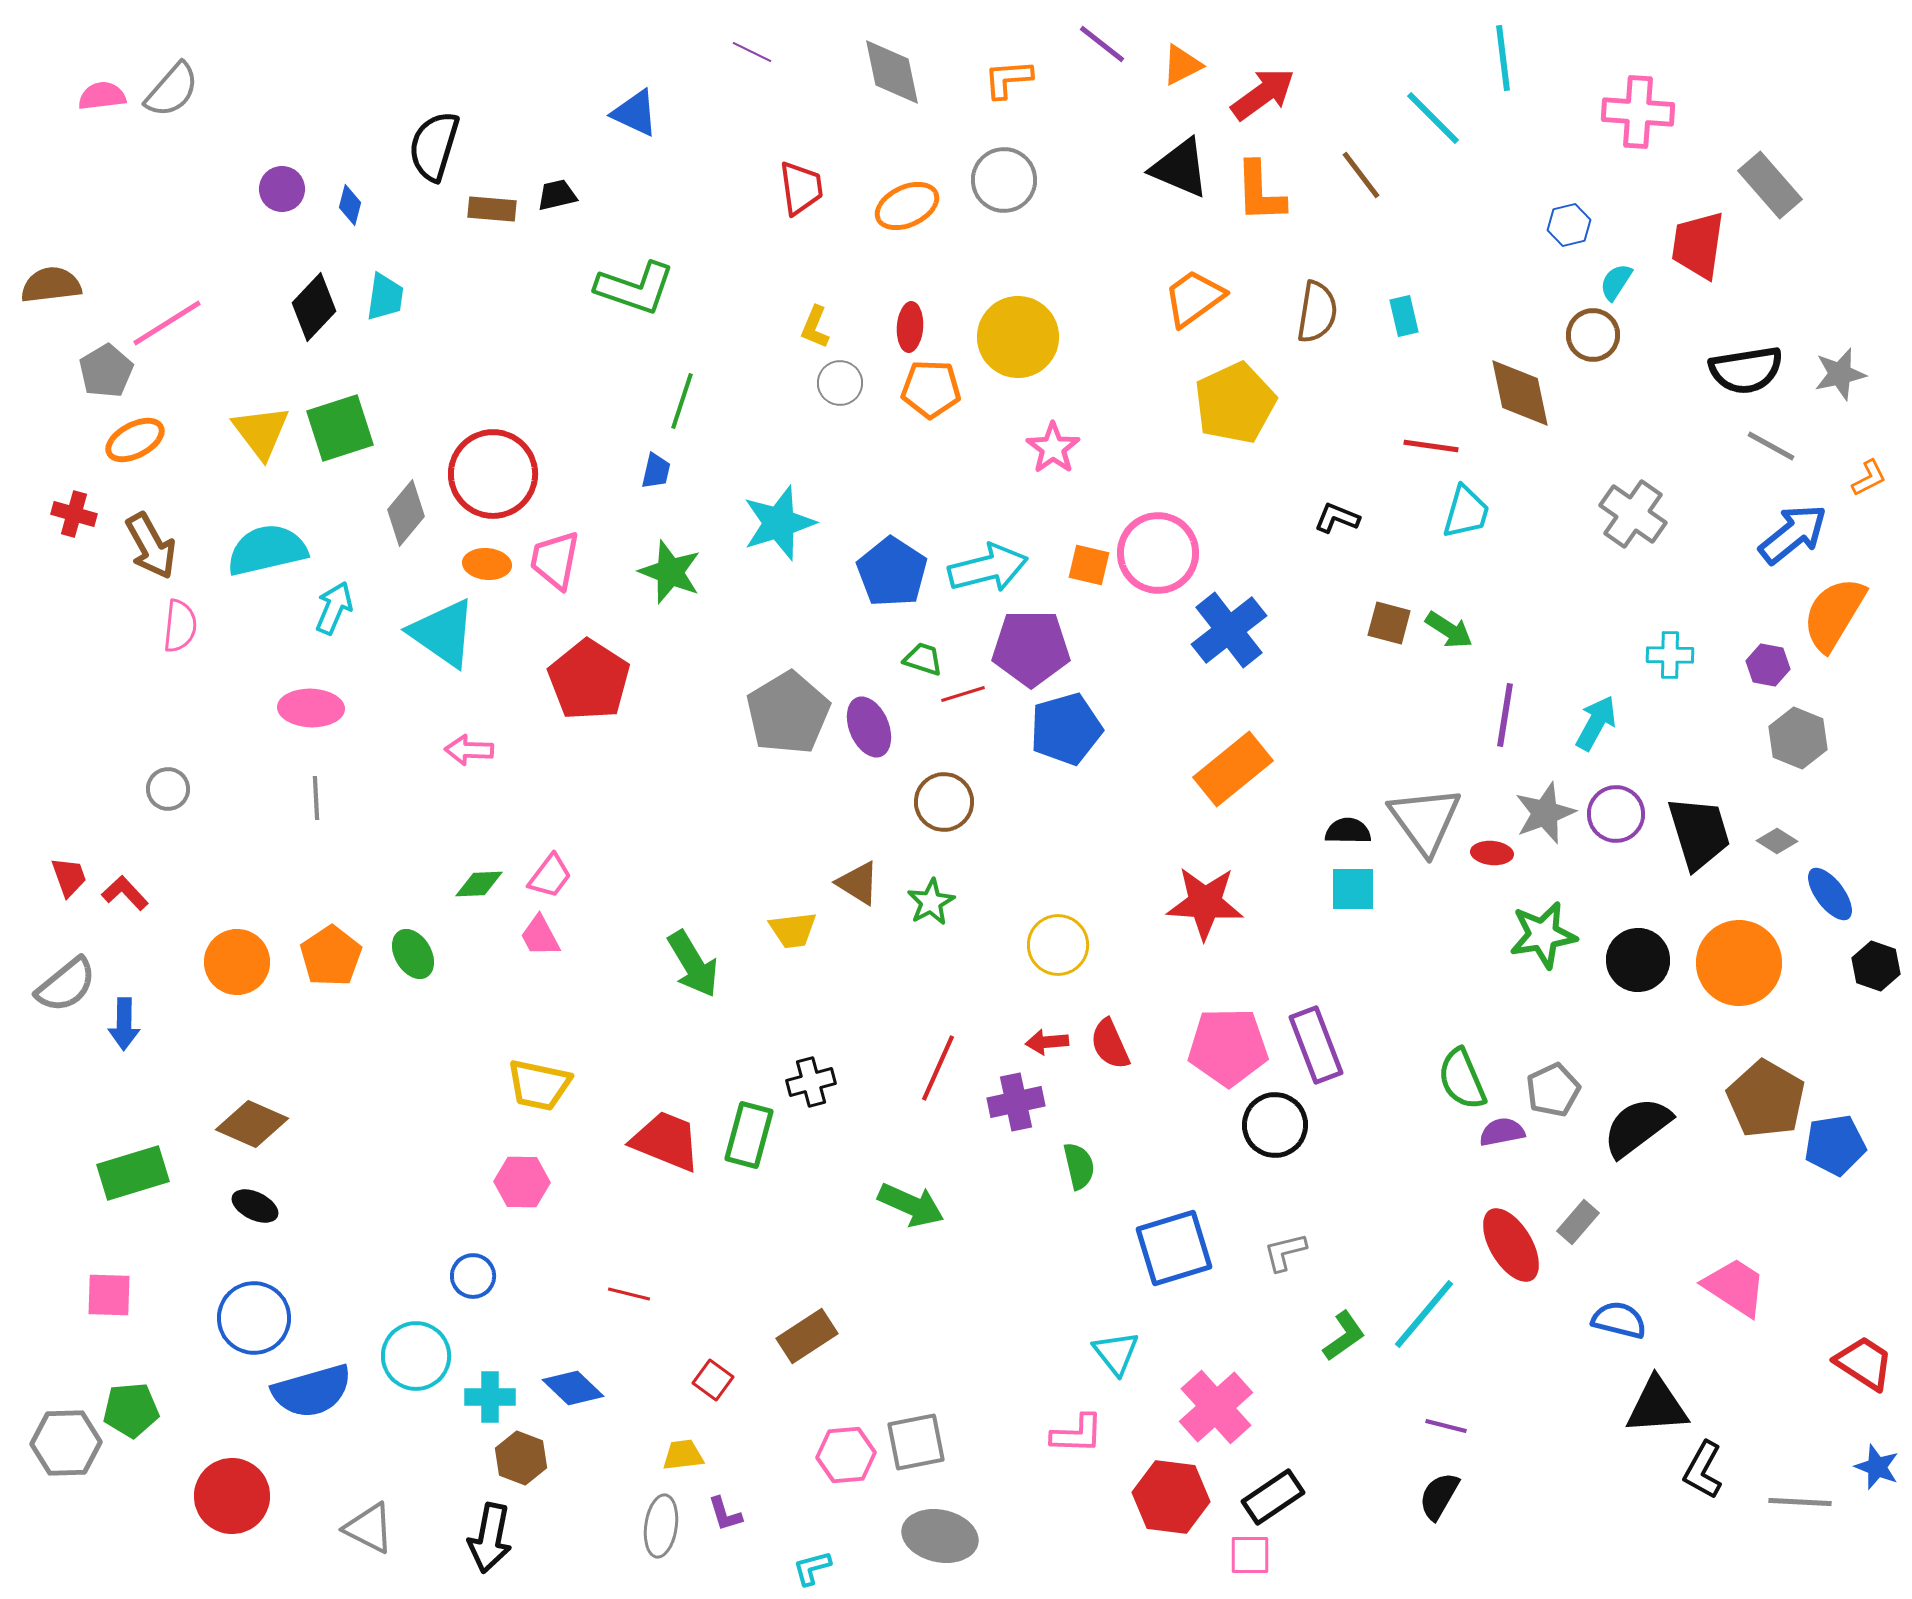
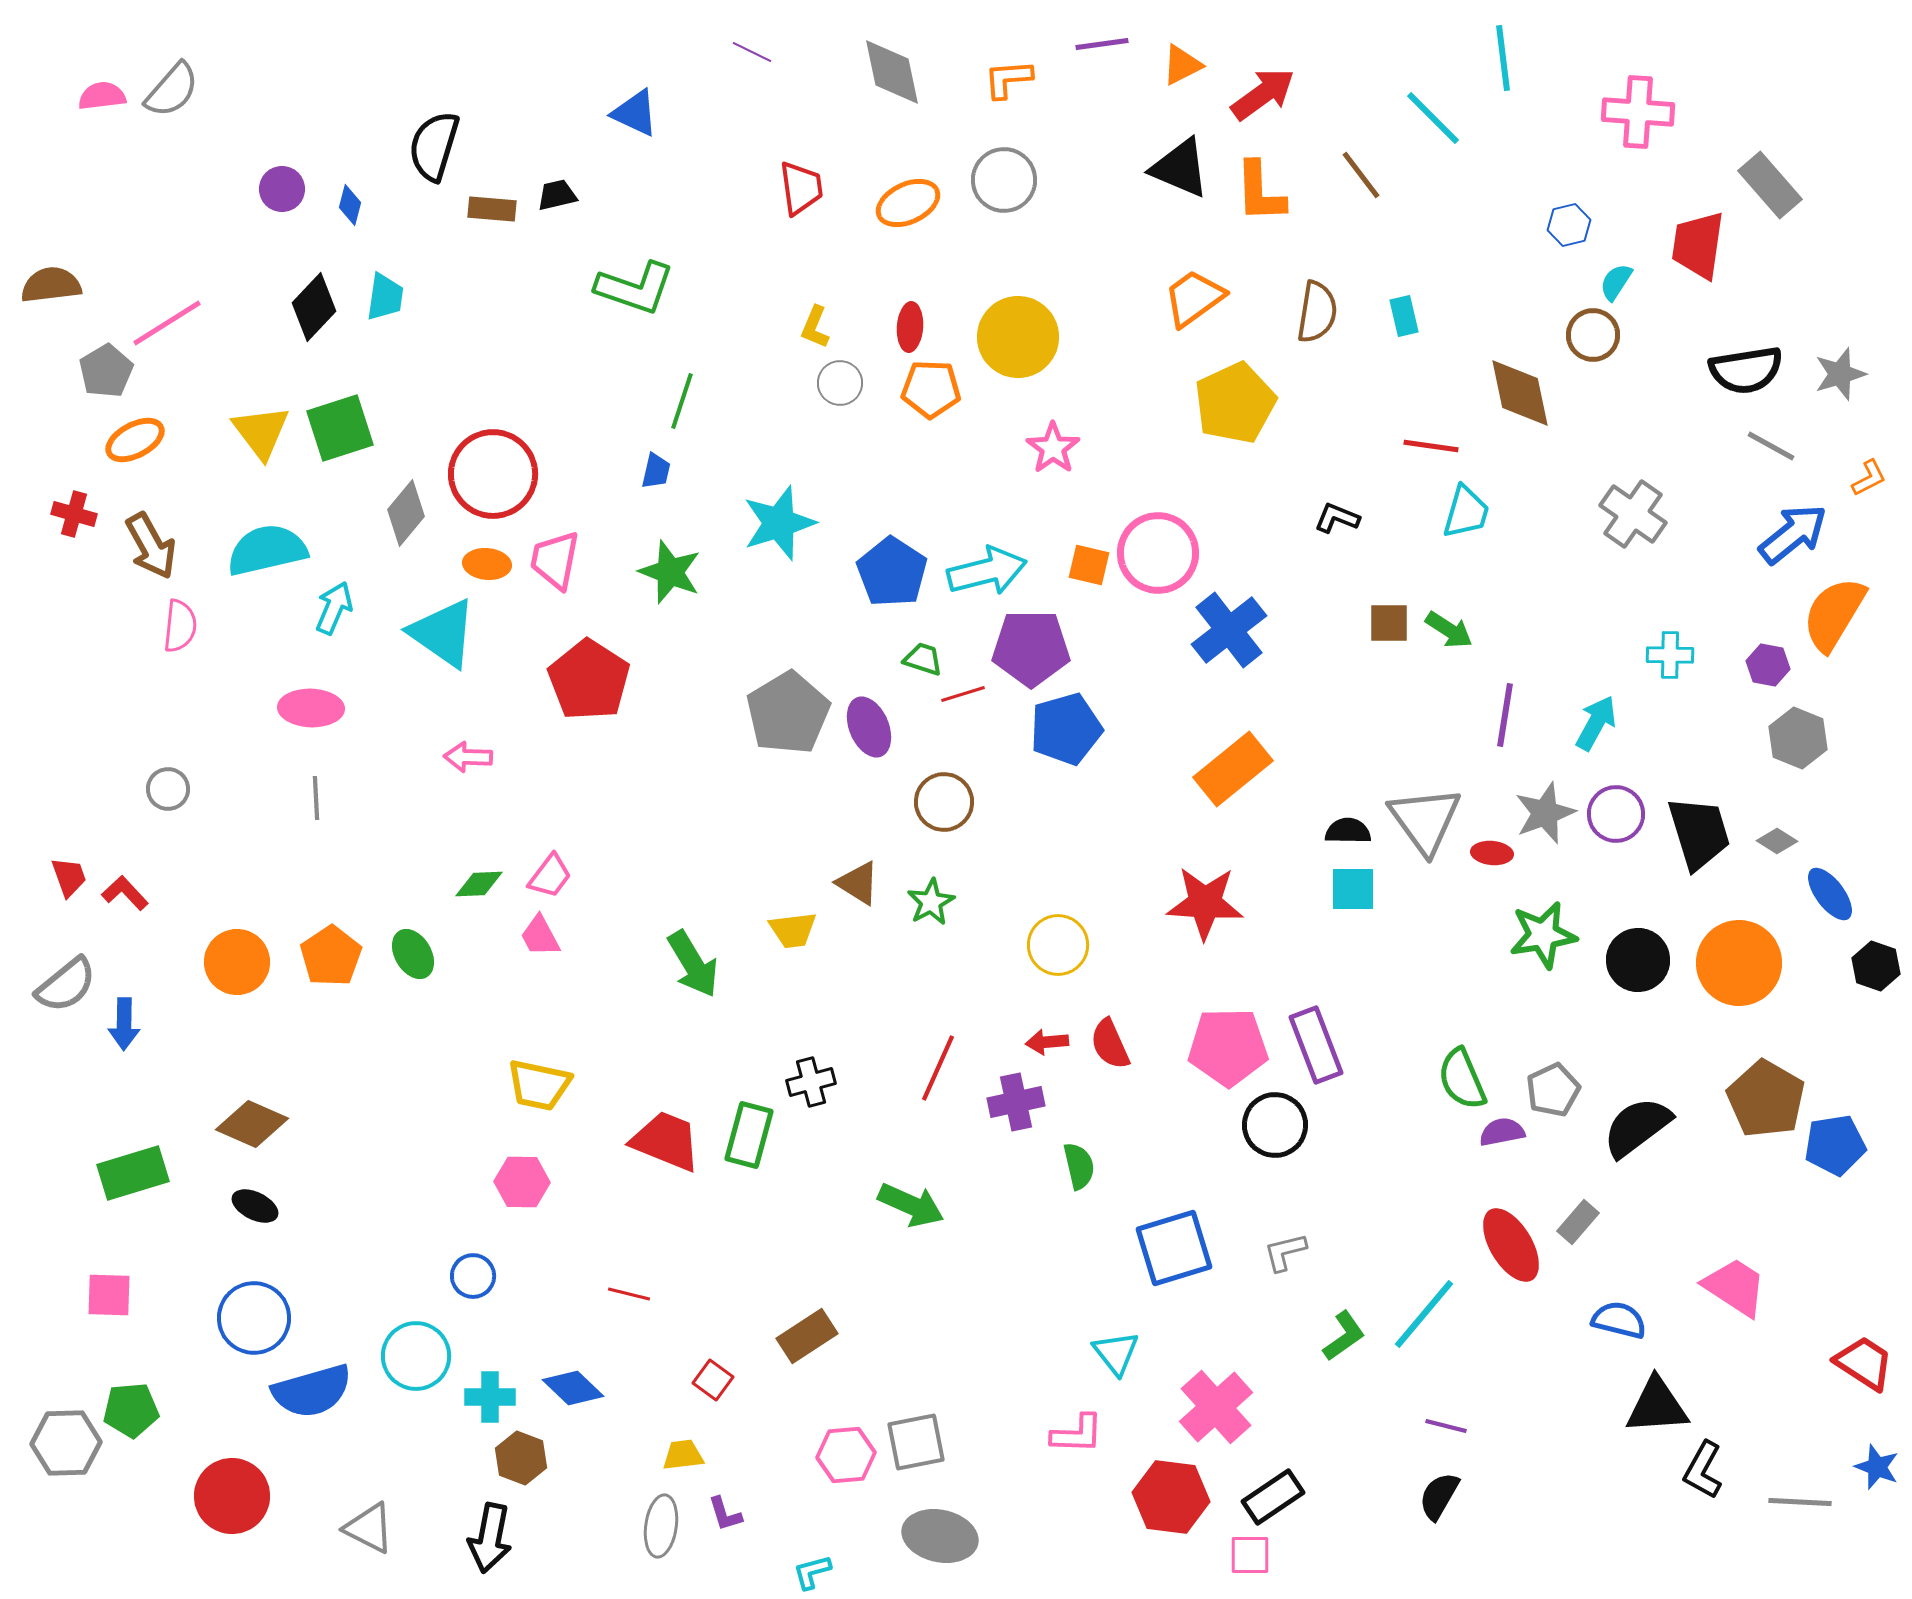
purple line at (1102, 44): rotated 46 degrees counterclockwise
orange ellipse at (907, 206): moved 1 px right, 3 px up
gray star at (1840, 374): rotated 4 degrees counterclockwise
cyan arrow at (988, 568): moved 1 px left, 3 px down
brown square at (1389, 623): rotated 15 degrees counterclockwise
pink arrow at (469, 750): moved 1 px left, 7 px down
cyan L-shape at (812, 1568): moved 4 px down
